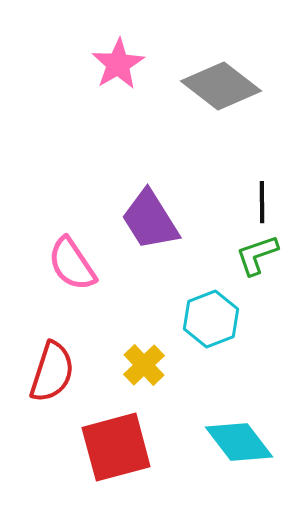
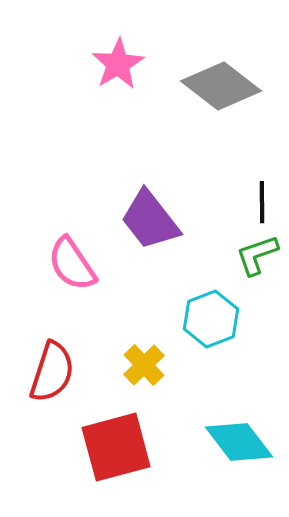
purple trapezoid: rotated 6 degrees counterclockwise
